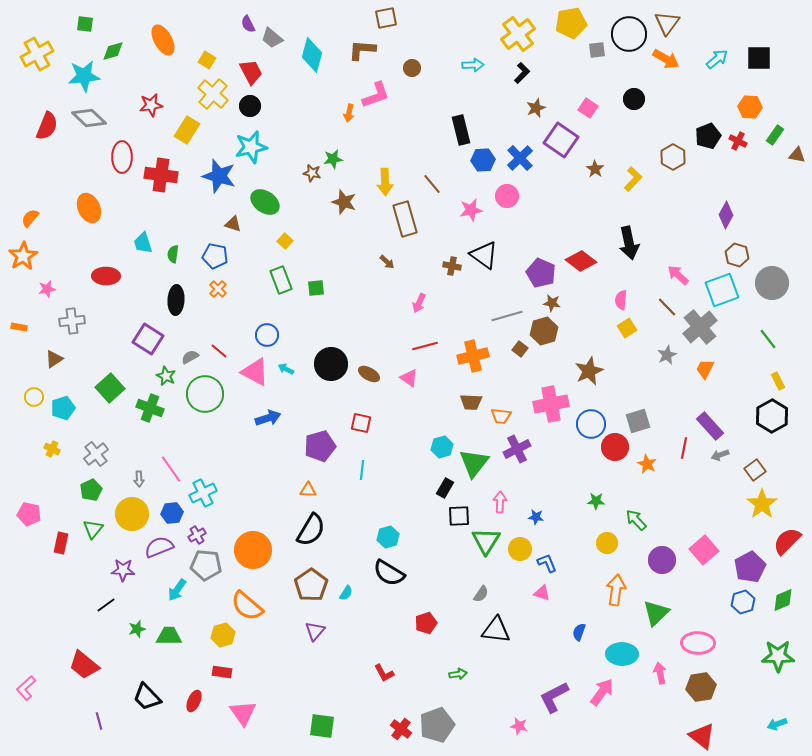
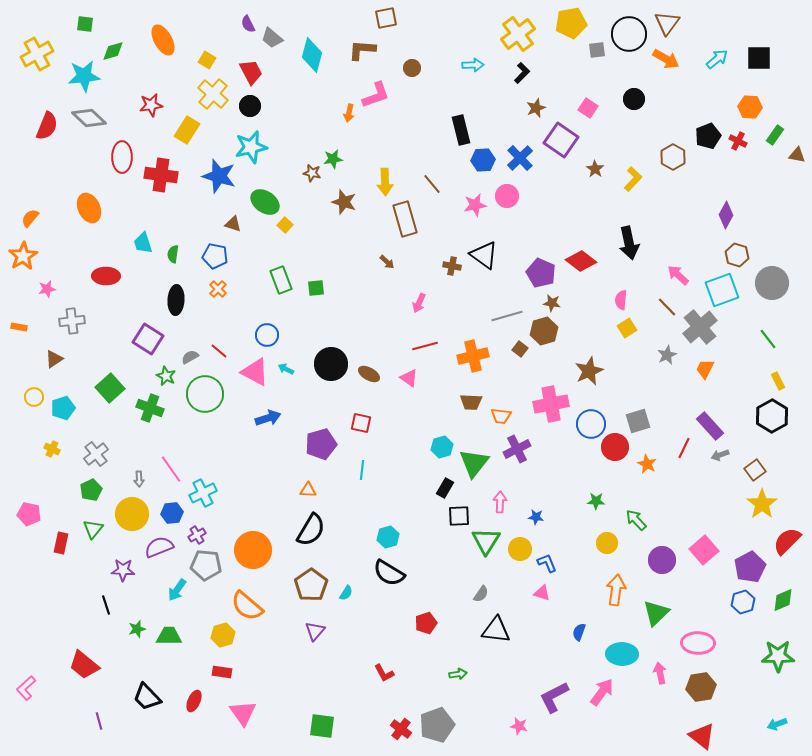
pink star at (471, 210): moved 4 px right, 5 px up
yellow square at (285, 241): moved 16 px up
purple pentagon at (320, 446): moved 1 px right, 2 px up
red line at (684, 448): rotated 15 degrees clockwise
black line at (106, 605): rotated 72 degrees counterclockwise
